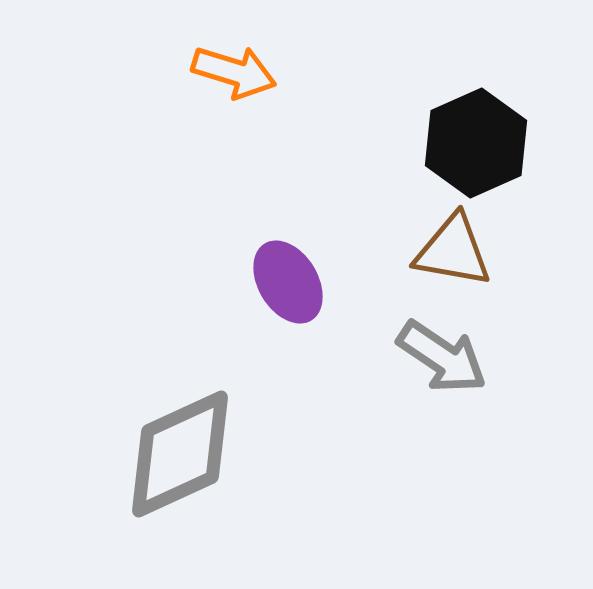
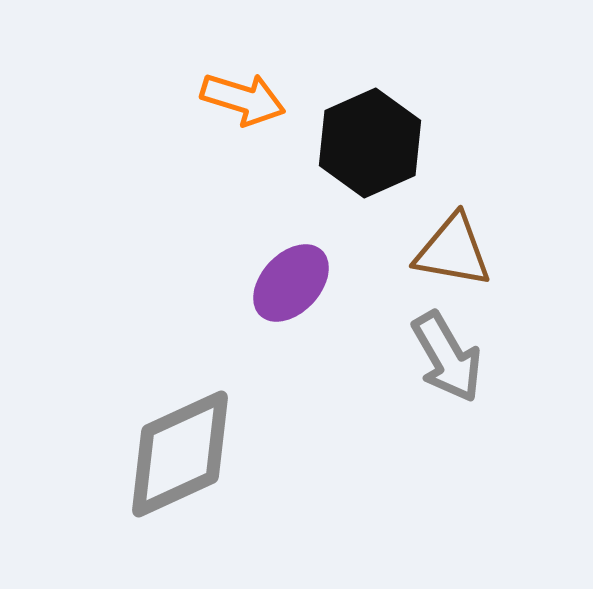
orange arrow: moved 9 px right, 27 px down
black hexagon: moved 106 px left
purple ellipse: moved 3 px right, 1 px down; rotated 74 degrees clockwise
gray arrow: moved 5 px right; rotated 26 degrees clockwise
